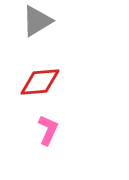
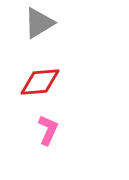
gray triangle: moved 2 px right, 2 px down
